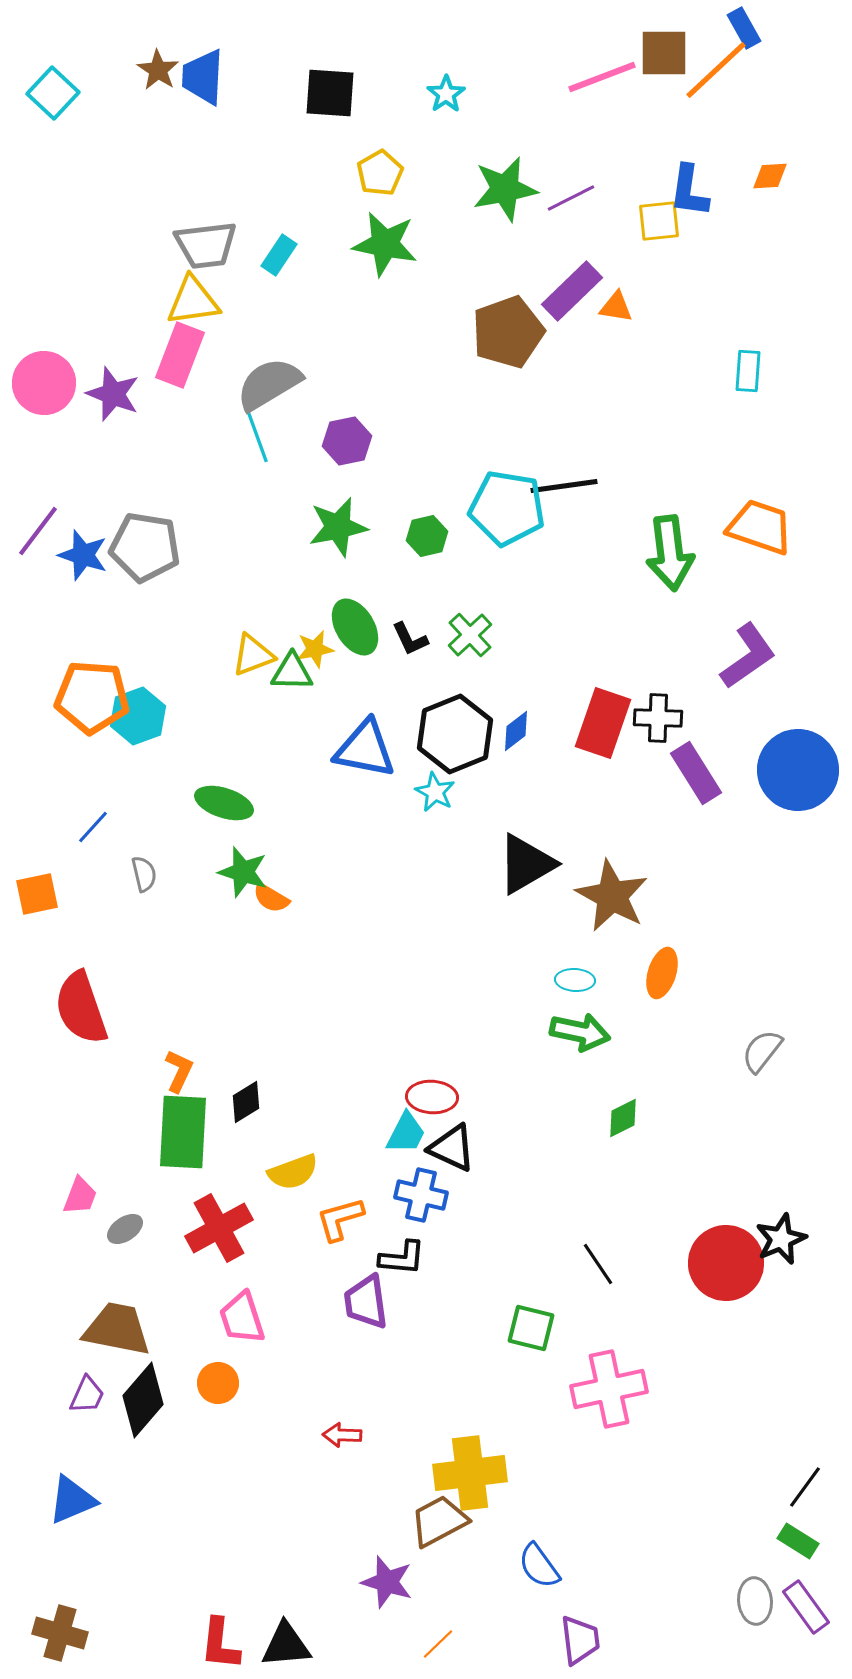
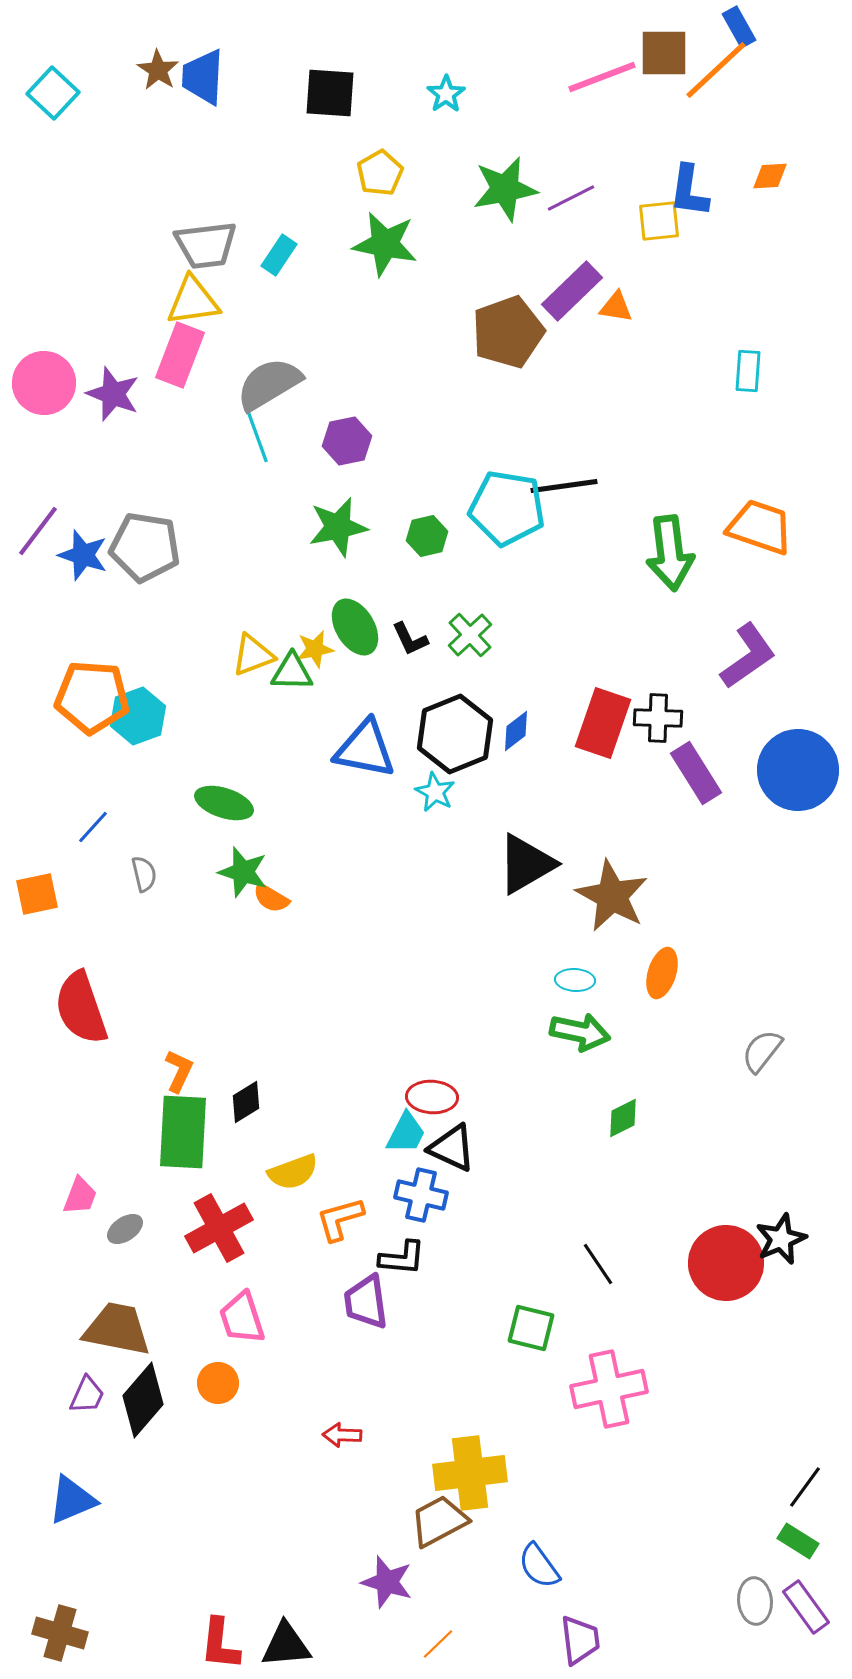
blue rectangle at (744, 28): moved 5 px left, 1 px up
